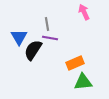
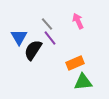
pink arrow: moved 6 px left, 9 px down
gray line: rotated 32 degrees counterclockwise
purple line: rotated 42 degrees clockwise
